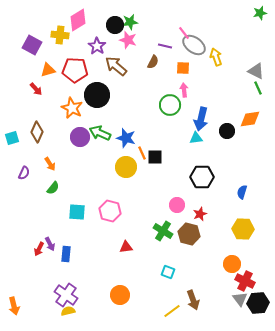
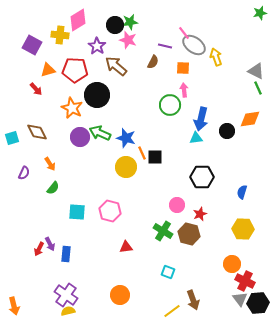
brown diamond at (37, 132): rotated 50 degrees counterclockwise
